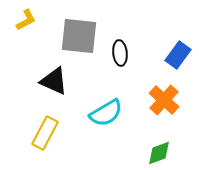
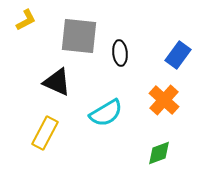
black triangle: moved 3 px right, 1 px down
